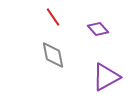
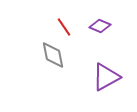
red line: moved 11 px right, 10 px down
purple diamond: moved 2 px right, 3 px up; rotated 25 degrees counterclockwise
